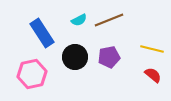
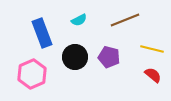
brown line: moved 16 px right
blue rectangle: rotated 12 degrees clockwise
purple pentagon: rotated 25 degrees clockwise
pink hexagon: rotated 12 degrees counterclockwise
